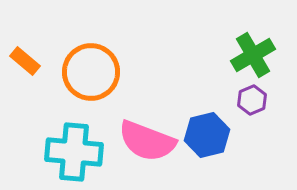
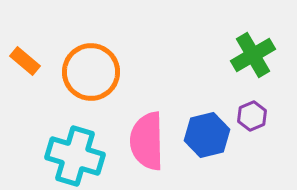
purple hexagon: moved 16 px down
pink semicircle: rotated 68 degrees clockwise
cyan cross: moved 1 px right, 4 px down; rotated 12 degrees clockwise
